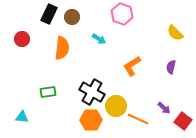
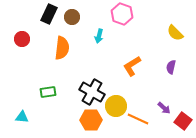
cyan arrow: moved 3 px up; rotated 72 degrees clockwise
